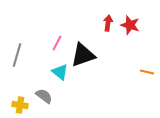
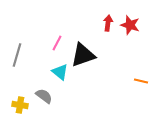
orange line: moved 6 px left, 9 px down
